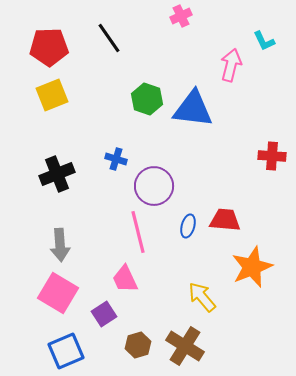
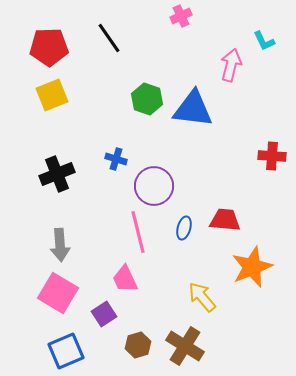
blue ellipse: moved 4 px left, 2 px down
